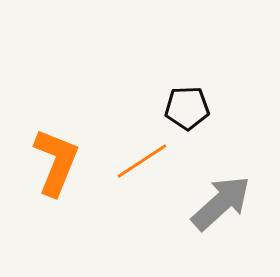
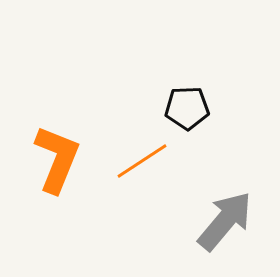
orange L-shape: moved 1 px right, 3 px up
gray arrow: moved 4 px right, 18 px down; rotated 8 degrees counterclockwise
